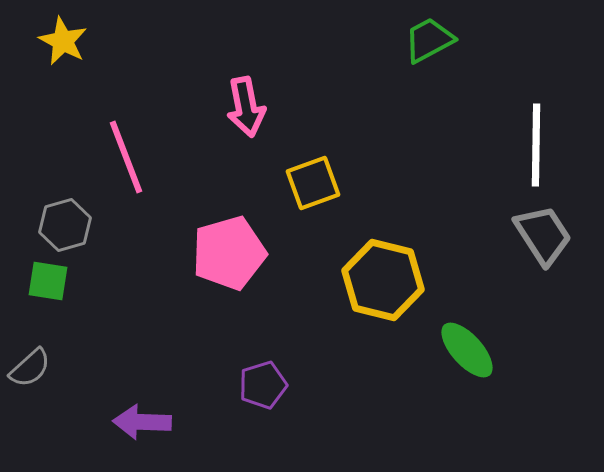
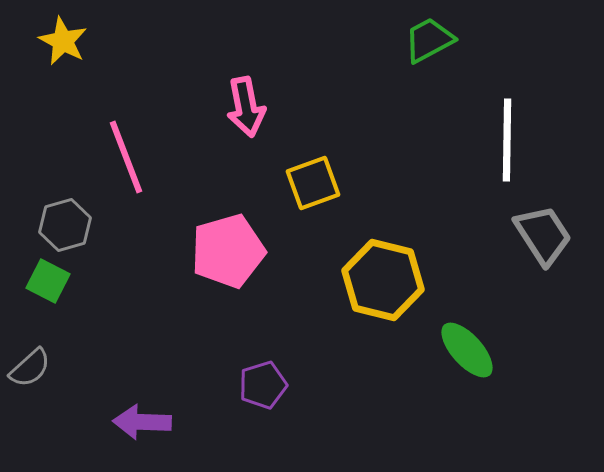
white line: moved 29 px left, 5 px up
pink pentagon: moved 1 px left, 2 px up
green square: rotated 18 degrees clockwise
